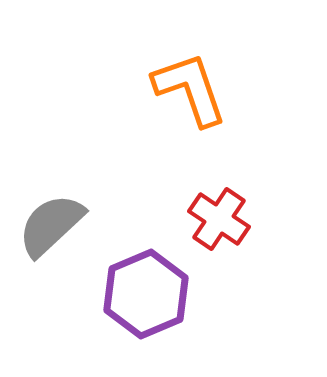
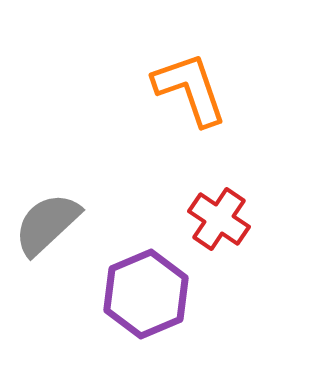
gray semicircle: moved 4 px left, 1 px up
